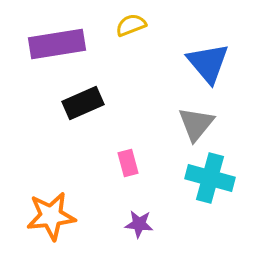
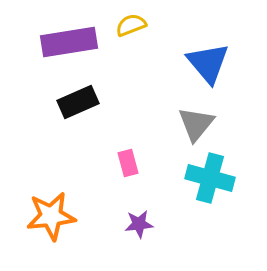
purple rectangle: moved 12 px right, 2 px up
black rectangle: moved 5 px left, 1 px up
purple star: rotated 12 degrees counterclockwise
